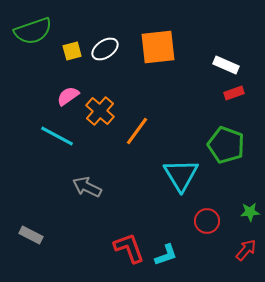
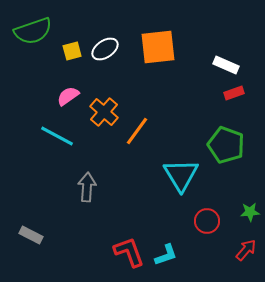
orange cross: moved 4 px right, 1 px down
gray arrow: rotated 68 degrees clockwise
red L-shape: moved 4 px down
